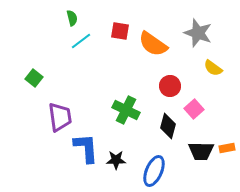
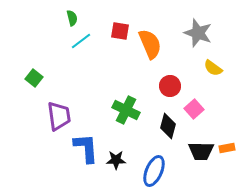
orange semicircle: moved 3 px left; rotated 148 degrees counterclockwise
purple trapezoid: moved 1 px left, 1 px up
